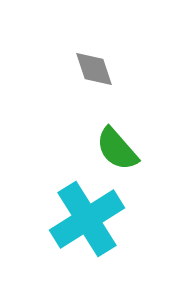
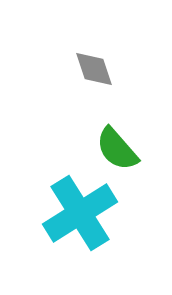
cyan cross: moved 7 px left, 6 px up
